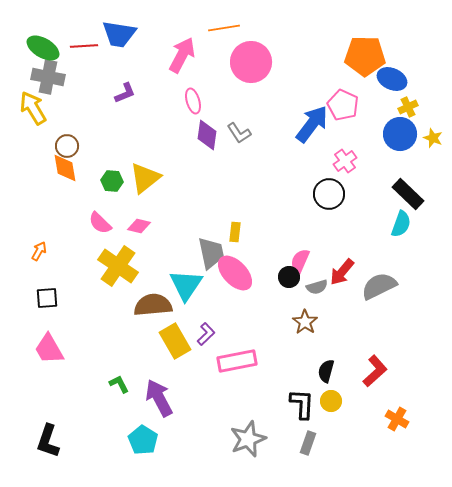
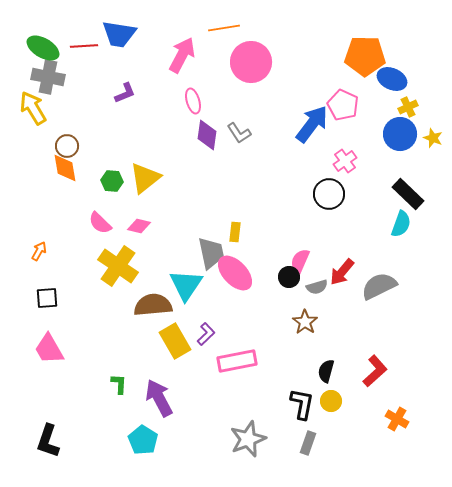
green L-shape at (119, 384): rotated 30 degrees clockwise
black L-shape at (302, 404): rotated 8 degrees clockwise
